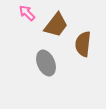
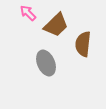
pink arrow: moved 1 px right
brown trapezoid: rotated 8 degrees clockwise
